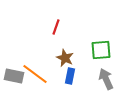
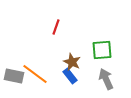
green square: moved 1 px right
brown star: moved 7 px right, 4 px down
blue rectangle: rotated 49 degrees counterclockwise
